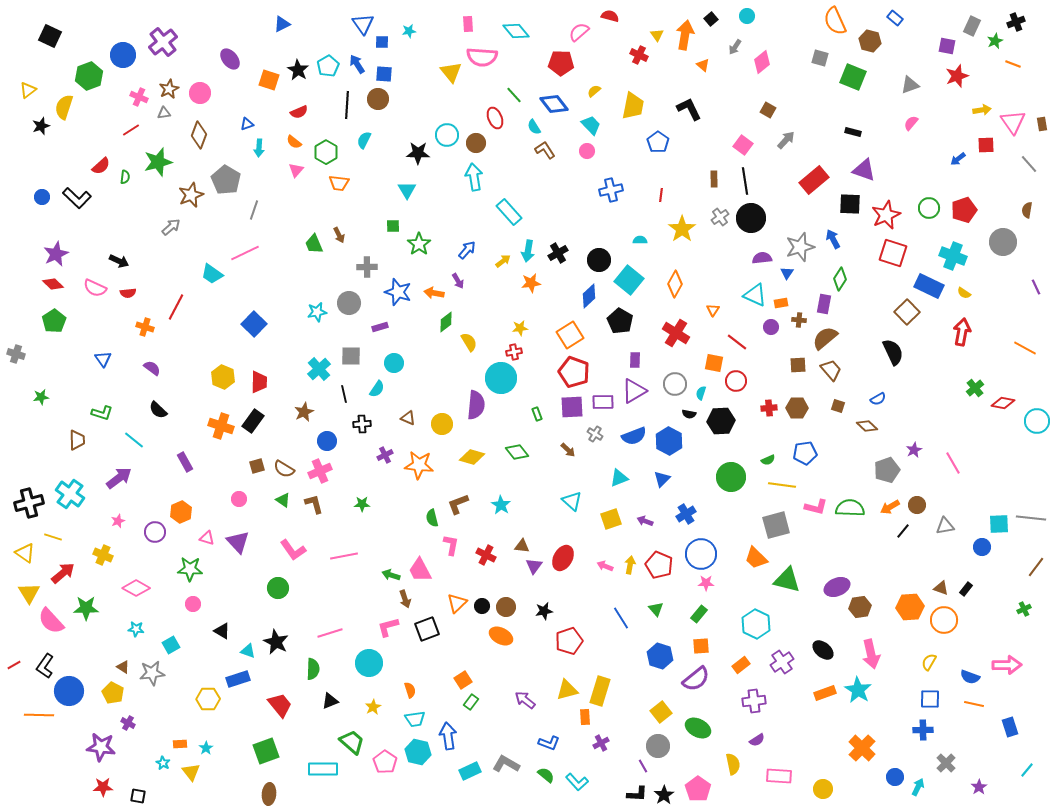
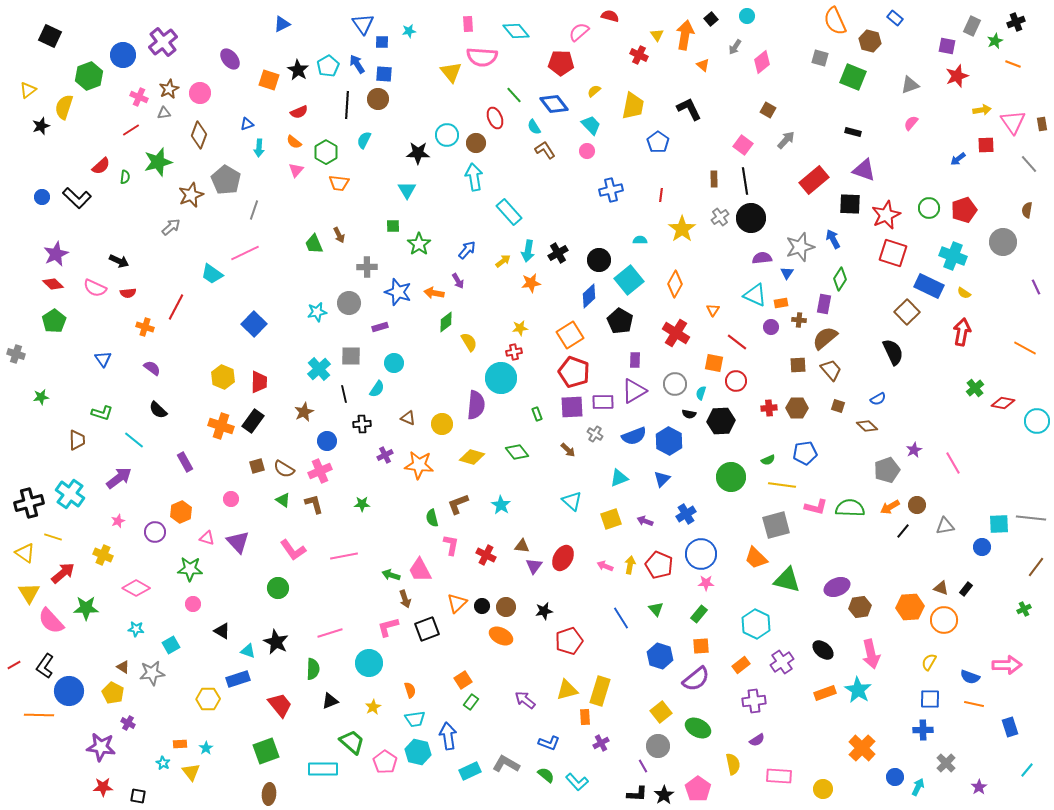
cyan square at (629, 280): rotated 12 degrees clockwise
pink circle at (239, 499): moved 8 px left
